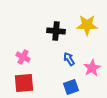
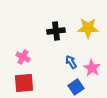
yellow star: moved 1 px right, 3 px down
black cross: rotated 12 degrees counterclockwise
blue arrow: moved 2 px right, 3 px down
pink star: rotated 12 degrees counterclockwise
blue square: moved 5 px right; rotated 14 degrees counterclockwise
